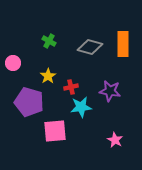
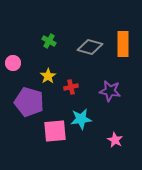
cyan star: moved 12 px down
